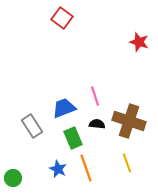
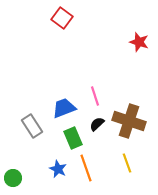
black semicircle: rotated 49 degrees counterclockwise
